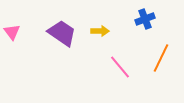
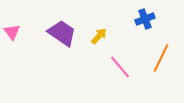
yellow arrow: moved 1 px left, 5 px down; rotated 48 degrees counterclockwise
